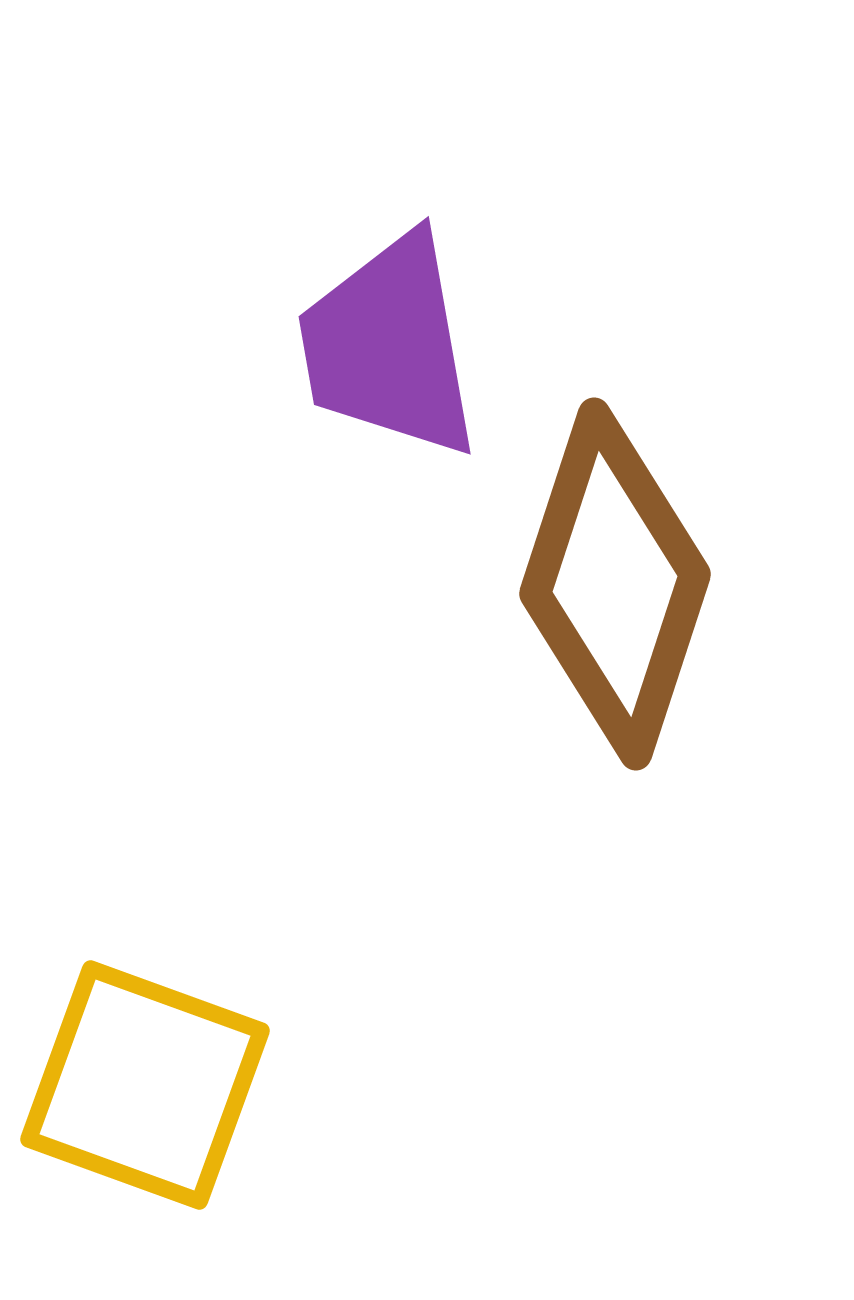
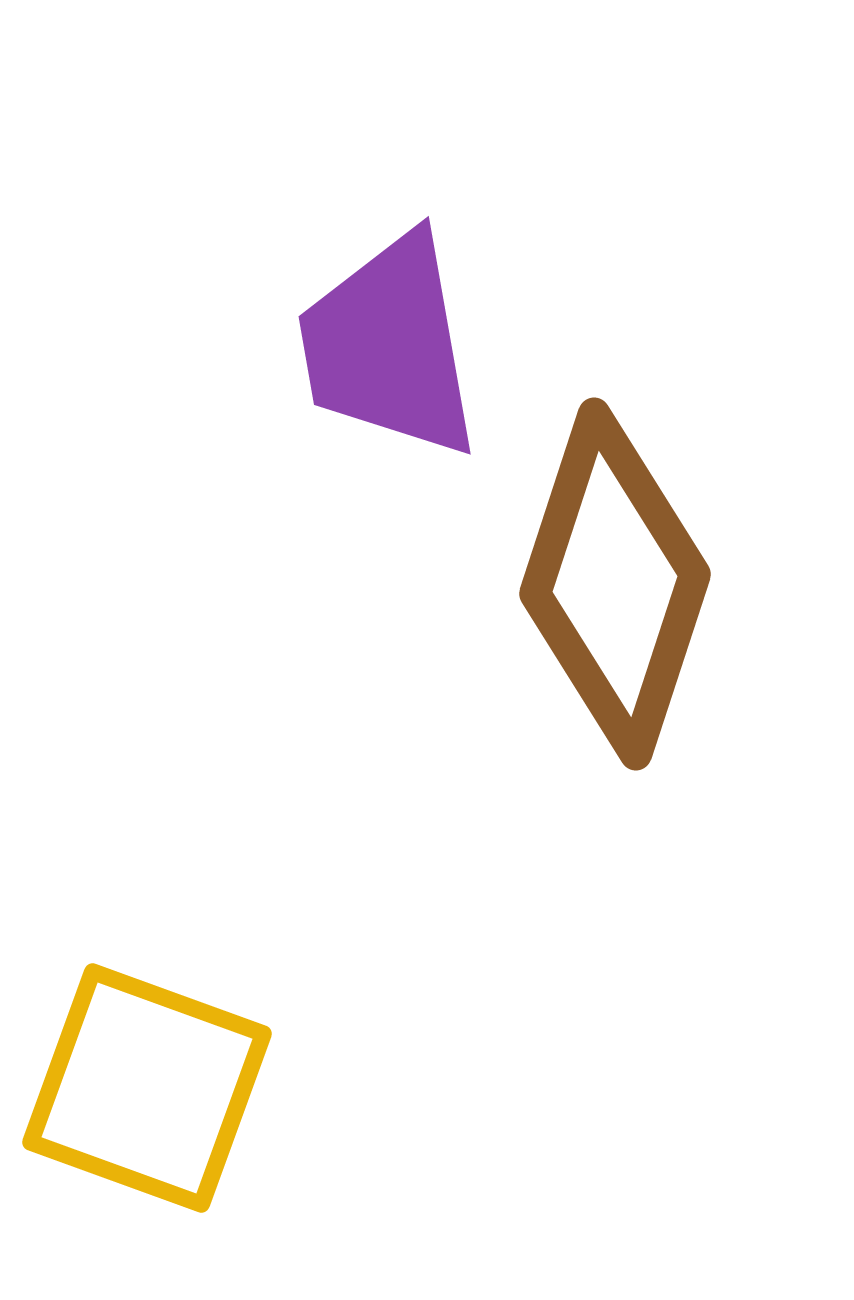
yellow square: moved 2 px right, 3 px down
